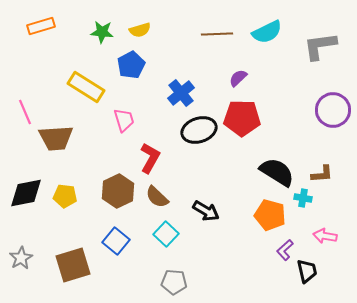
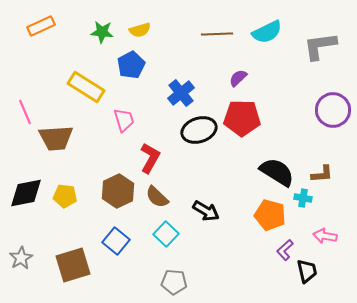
orange rectangle: rotated 8 degrees counterclockwise
